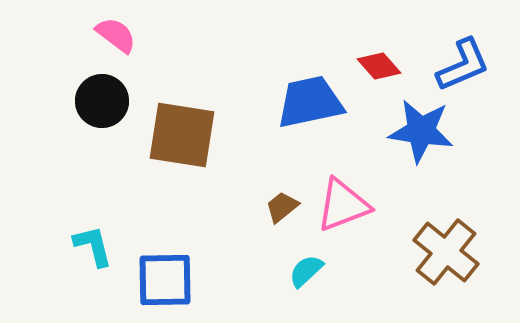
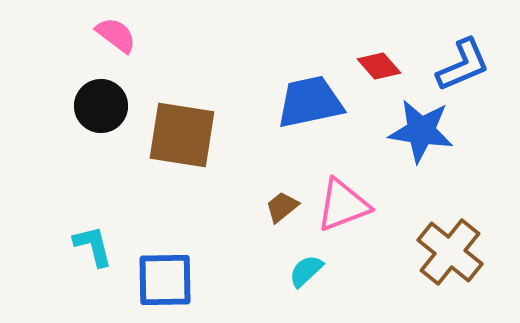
black circle: moved 1 px left, 5 px down
brown cross: moved 4 px right
